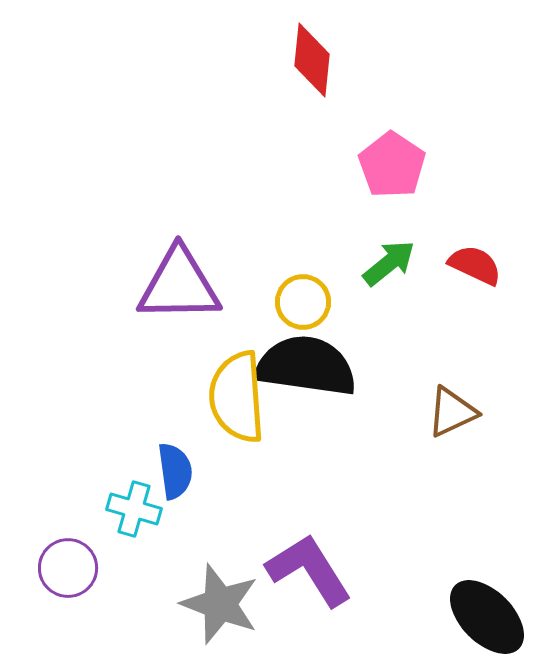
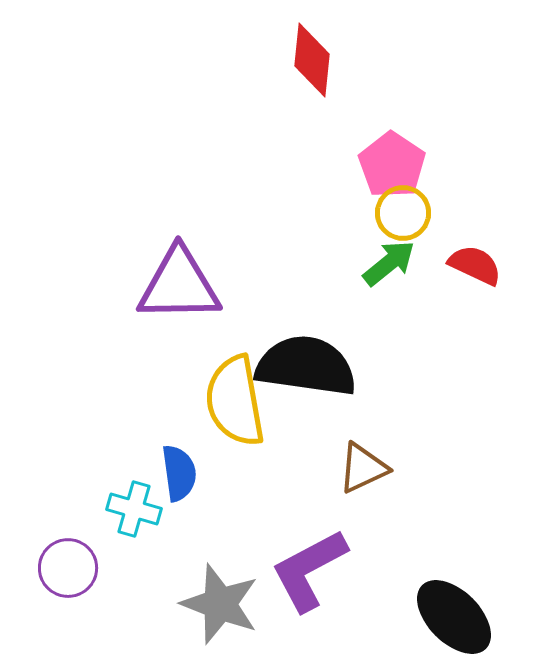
yellow circle: moved 100 px right, 89 px up
yellow semicircle: moved 2 px left, 4 px down; rotated 6 degrees counterclockwise
brown triangle: moved 89 px left, 56 px down
blue semicircle: moved 4 px right, 2 px down
purple L-shape: rotated 86 degrees counterclockwise
black ellipse: moved 33 px left
